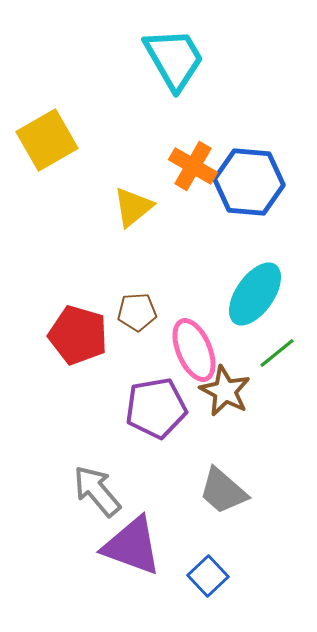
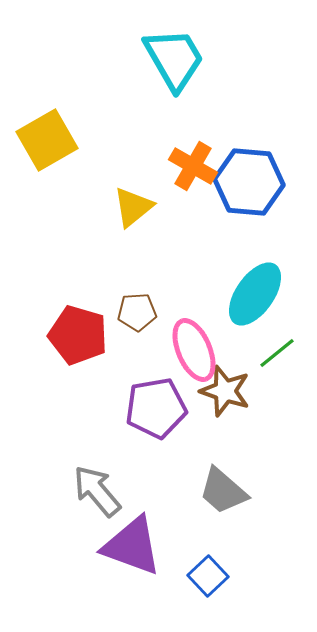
brown star: rotated 9 degrees counterclockwise
